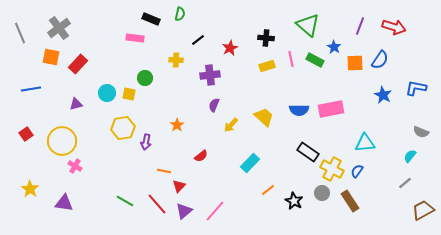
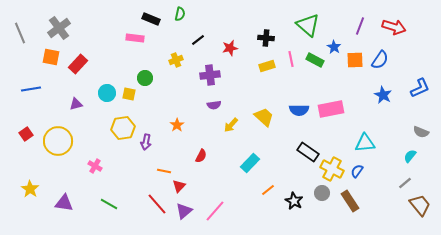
red star at (230, 48): rotated 14 degrees clockwise
yellow cross at (176, 60): rotated 24 degrees counterclockwise
orange square at (355, 63): moved 3 px up
blue L-shape at (416, 88): moved 4 px right; rotated 145 degrees clockwise
purple semicircle at (214, 105): rotated 120 degrees counterclockwise
yellow circle at (62, 141): moved 4 px left
red semicircle at (201, 156): rotated 24 degrees counterclockwise
pink cross at (75, 166): moved 20 px right
green line at (125, 201): moved 16 px left, 3 px down
brown trapezoid at (423, 210): moved 3 px left, 5 px up; rotated 80 degrees clockwise
